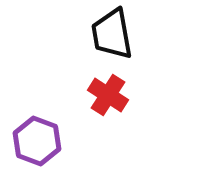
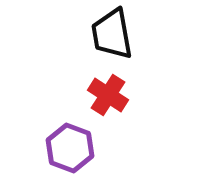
purple hexagon: moved 33 px right, 7 px down
